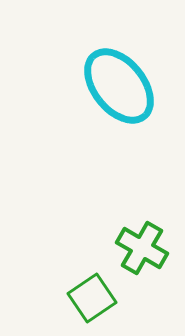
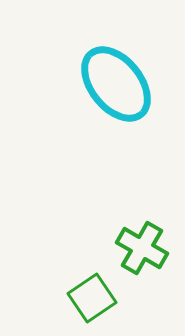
cyan ellipse: moved 3 px left, 2 px up
